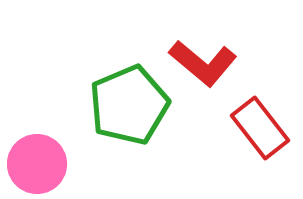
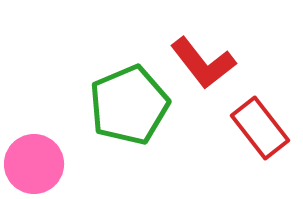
red L-shape: rotated 12 degrees clockwise
pink circle: moved 3 px left
